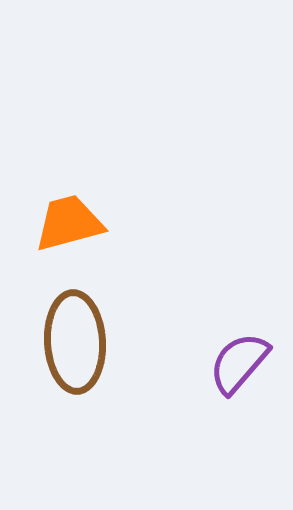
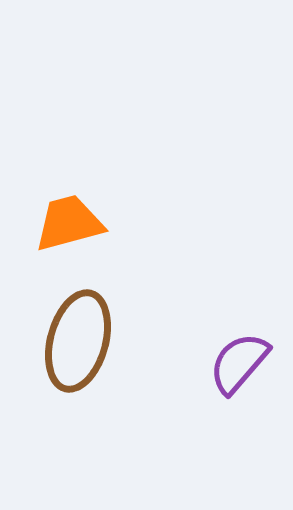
brown ellipse: moved 3 px right, 1 px up; rotated 18 degrees clockwise
